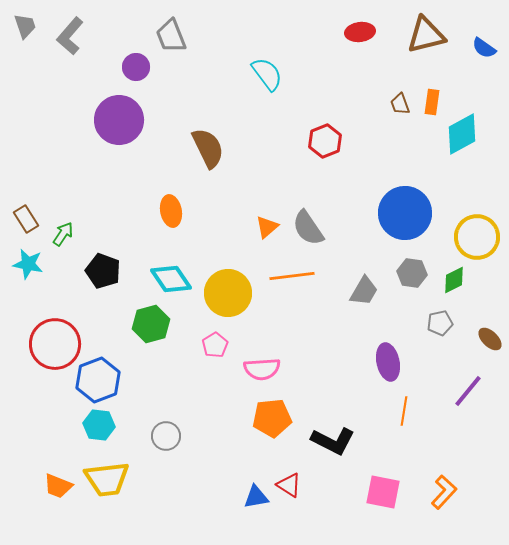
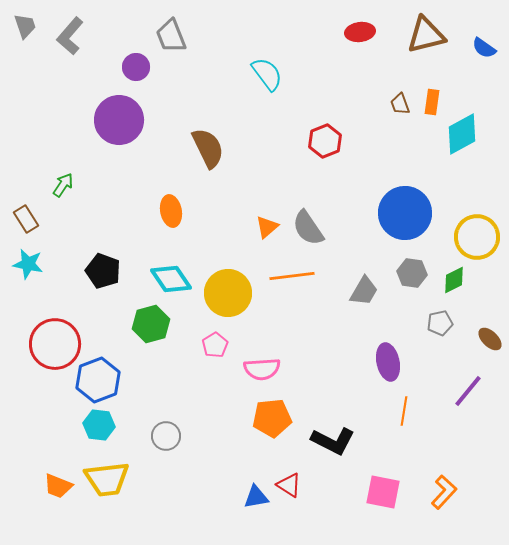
green arrow at (63, 234): moved 49 px up
